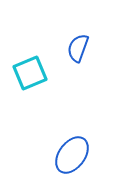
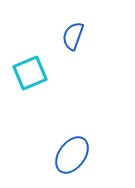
blue semicircle: moved 5 px left, 12 px up
